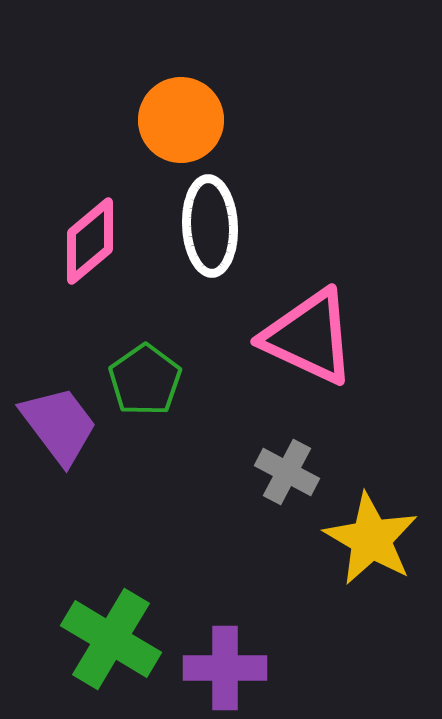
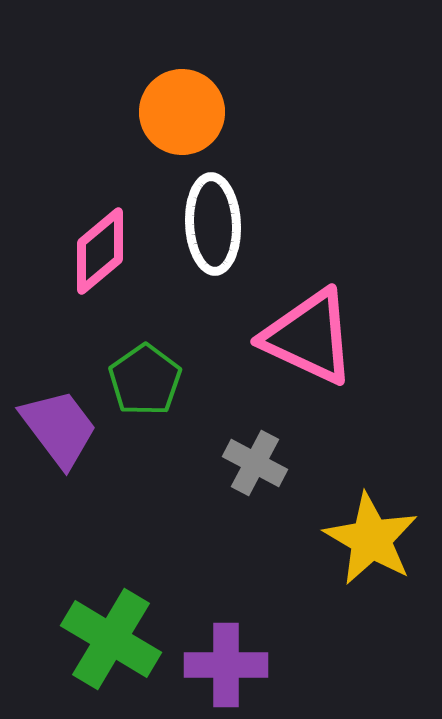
orange circle: moved 1 px right, 8 px up
white ellipse: moved 3 px right, 2 px up
pink diamond: moved 10 px right, 10 px down
purple trapezoid: moved 3 px down
gray cross: moved 32 px left, 9 px up
purple cross: moved 1 px right, 3 px up
